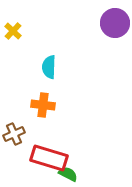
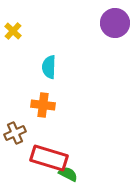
brown cross: moved 1 px right, 1 px up
